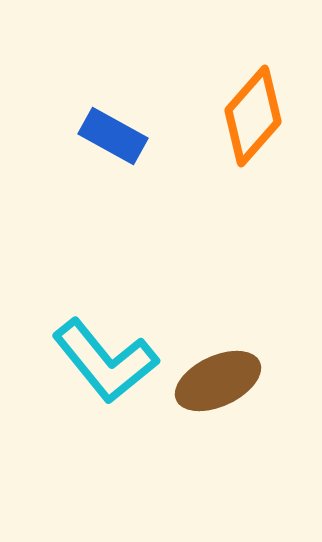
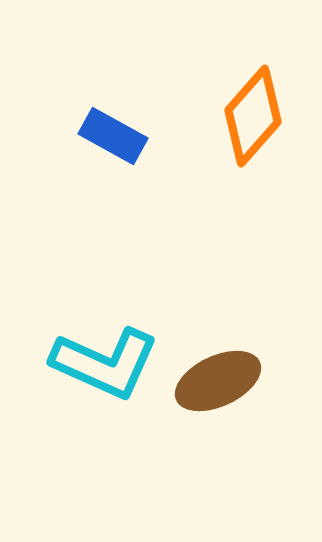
cyan L-shape: moved 2 px down; rotated 27 degrees counterclockwise
